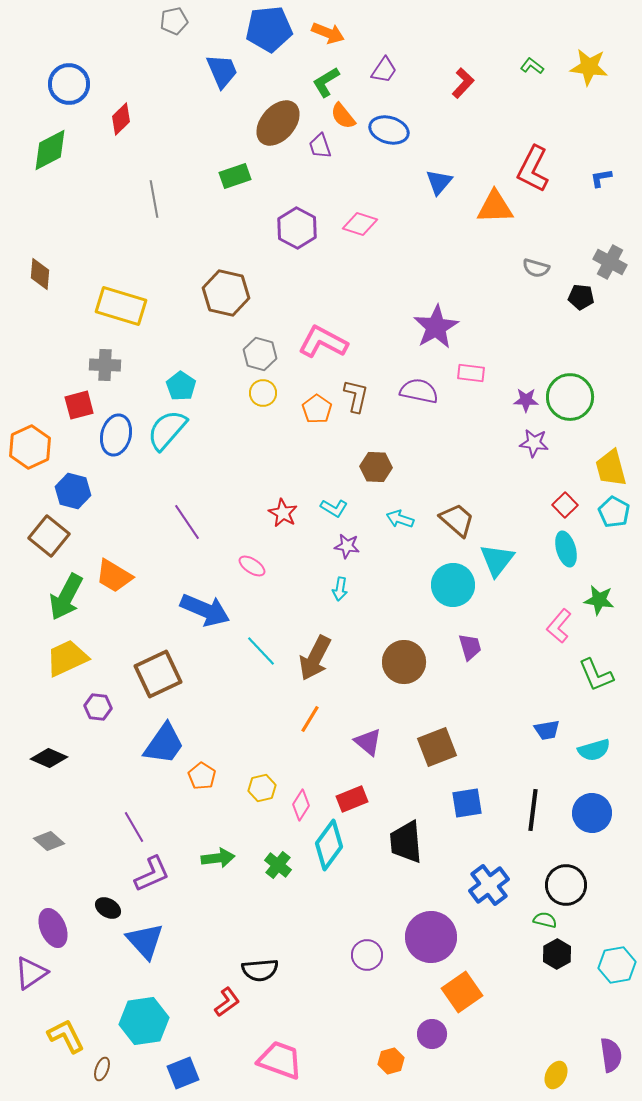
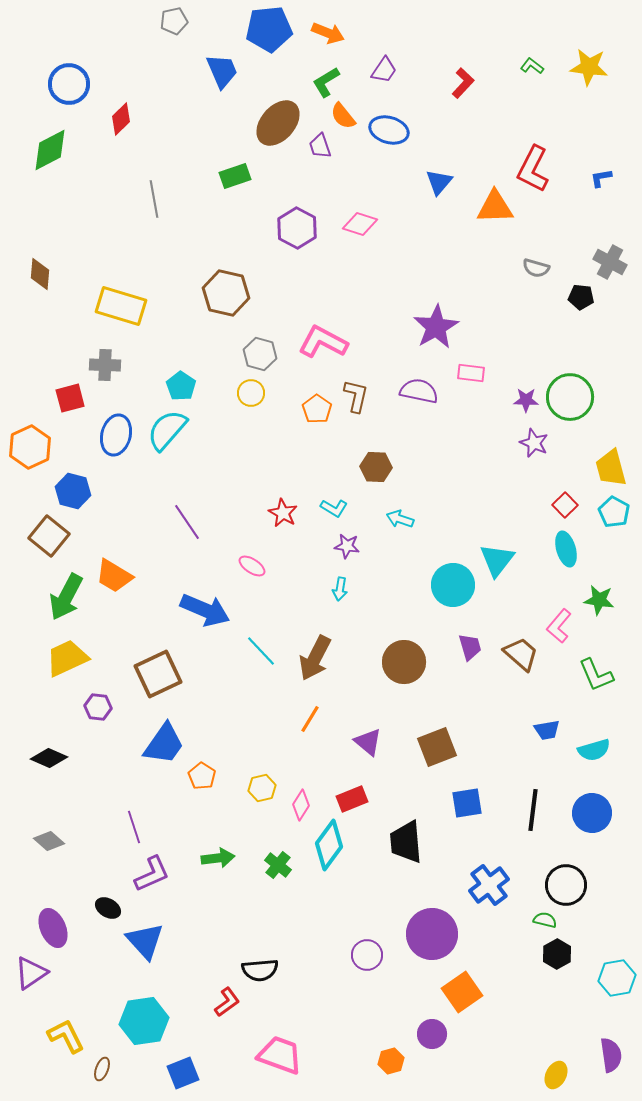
yellow circle at (263, 393): moved 12 px left
red square at (79, 405): moved 9 px left, 7 px up
purple star at (534, 443): rotated 16 degrees clockwise
brown trapezoid at (457, 520): moved 64 px right, 134 px down
purple line at (134, 827): rotated 12 degrees clockwise
purple circle at (431, 937): moved 1 px right, 3 px up
cyan hexagon at (617, 965): moved 13 px down
pink trapezoid at (280, 1060): moved 5 px up
